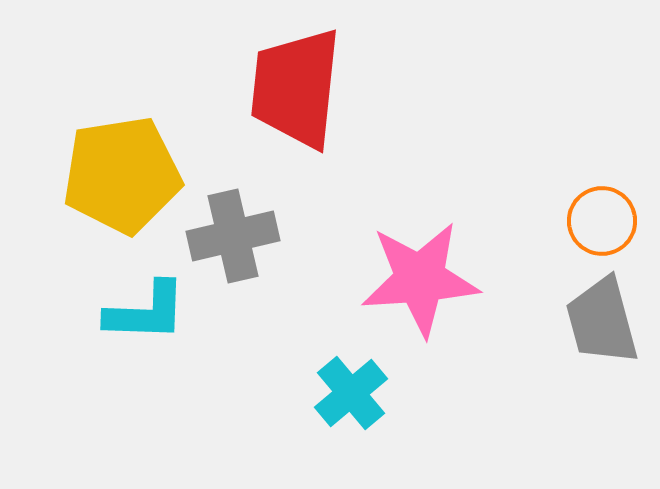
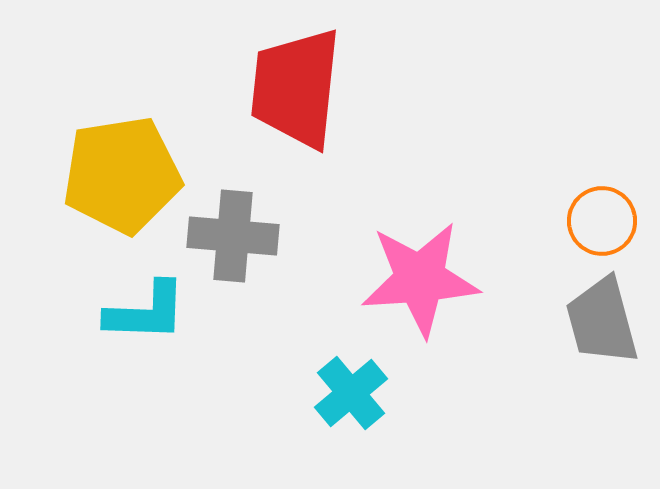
gray cross: rotated 18 degrees clockwise
